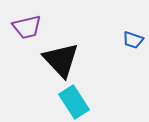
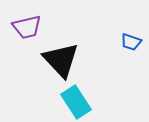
blue trapezoid: moved 2 px left, 2 px down
cyan rectangle: moved 2 px right
